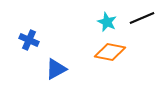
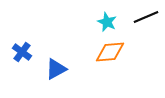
black line: moved 4 px right, 1 px up
blue cross: moved 7 px left, 12 px down; rotated 12 degrees clockwise
orange diamond: rotated 16 degrees counterclockwise
